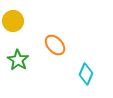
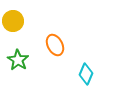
orange ellipse: rotated 15 degrees clockwise
